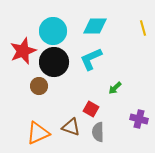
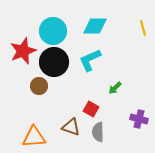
cyan L-shape: moved 1 px left, 1 px down
orange triangle: moved 4 px left, 4 px down; rotated 20 degrees clockwise
